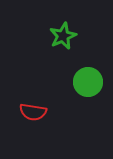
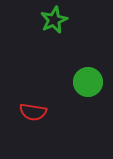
green star: moved 9 px left, 16 px up
